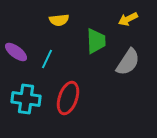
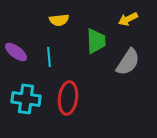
cyan line: moved 2 px right, 2 px up; rotated 30 degrees counterclockwise
red ellipse: rotated 12 degrees counterclockwise
